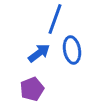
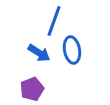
blue line: moved 1 px left, 2 px down
blue arrow: rotated 70 degrees clockwise
